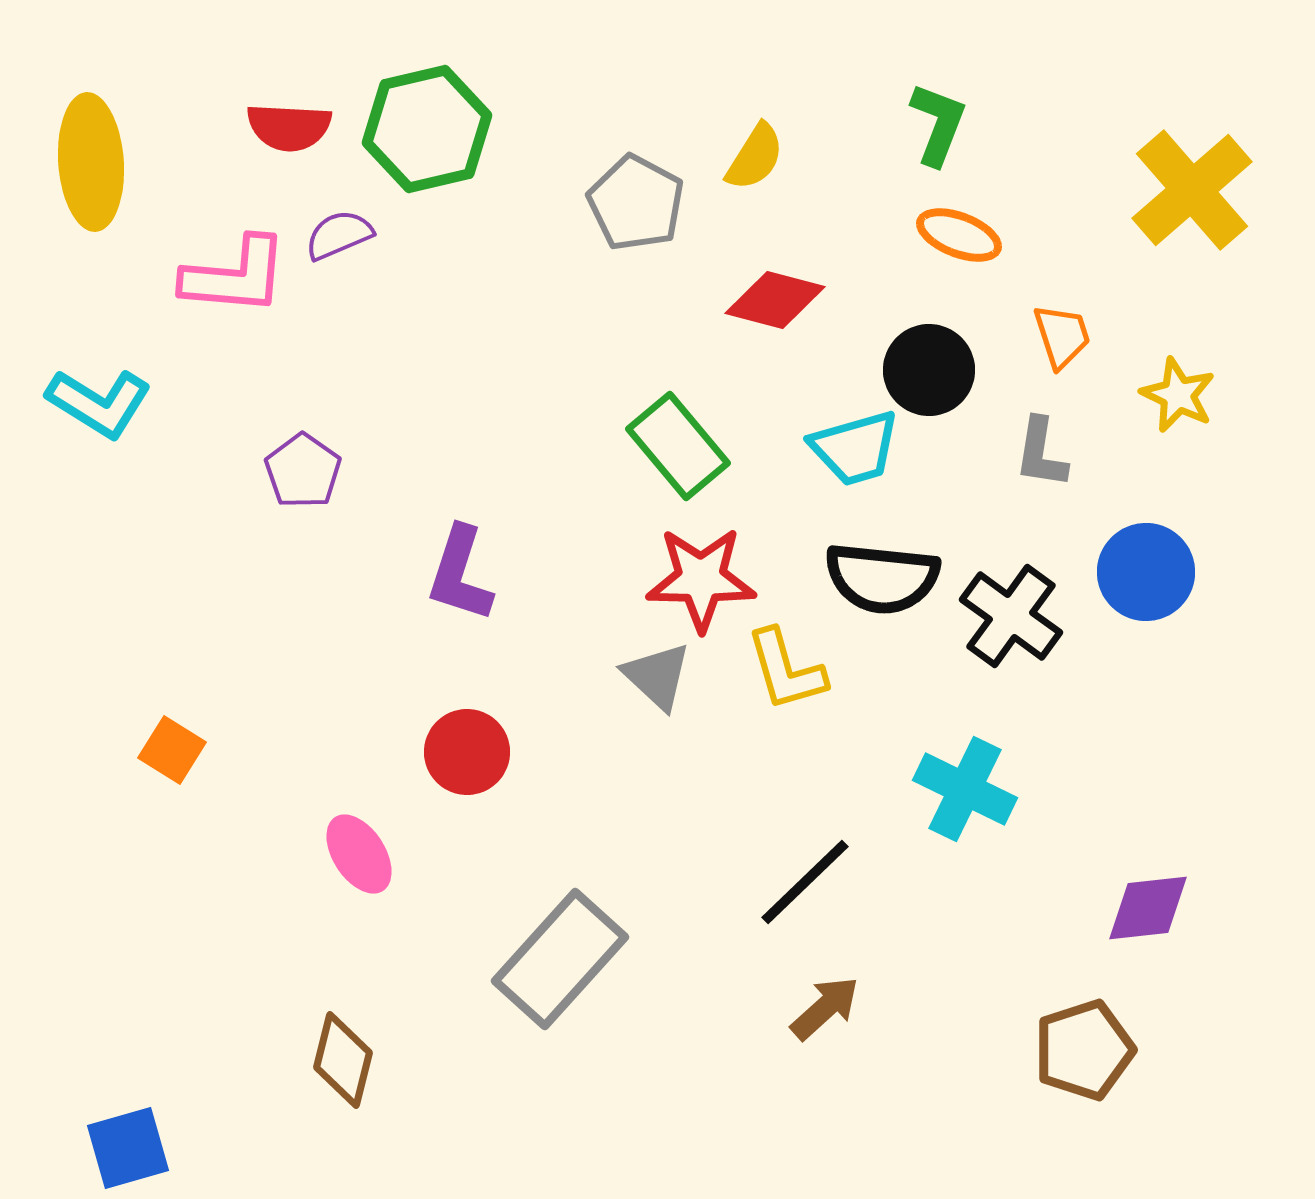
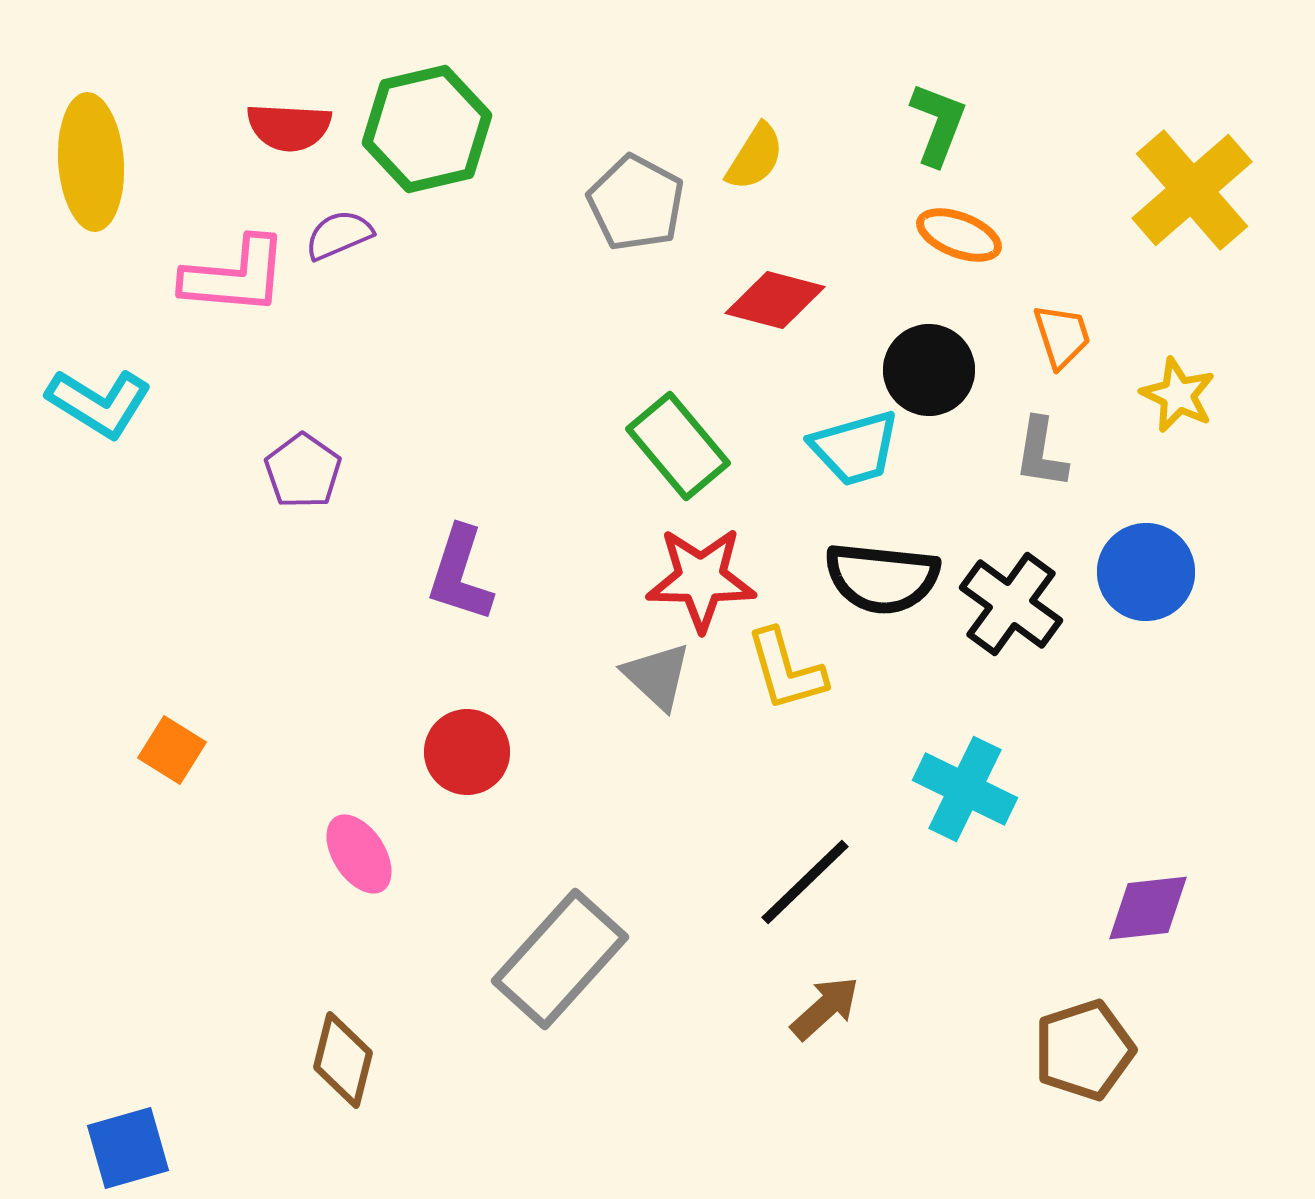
black cross: moved 12 px up
